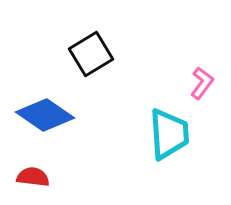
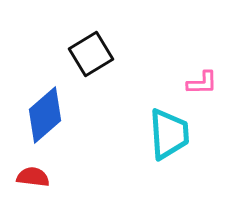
pink L-shape: rotated 52 degrees clockwise
blue diamond: rotated 76 degrees counterclockwise
